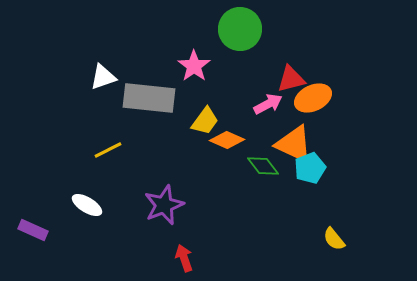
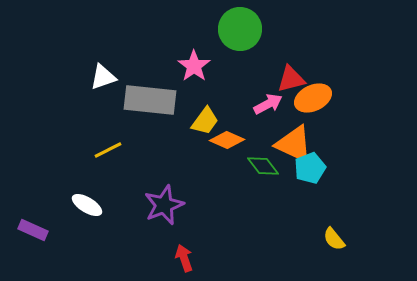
gray rectangle: moved 1 px right, 2 px down
